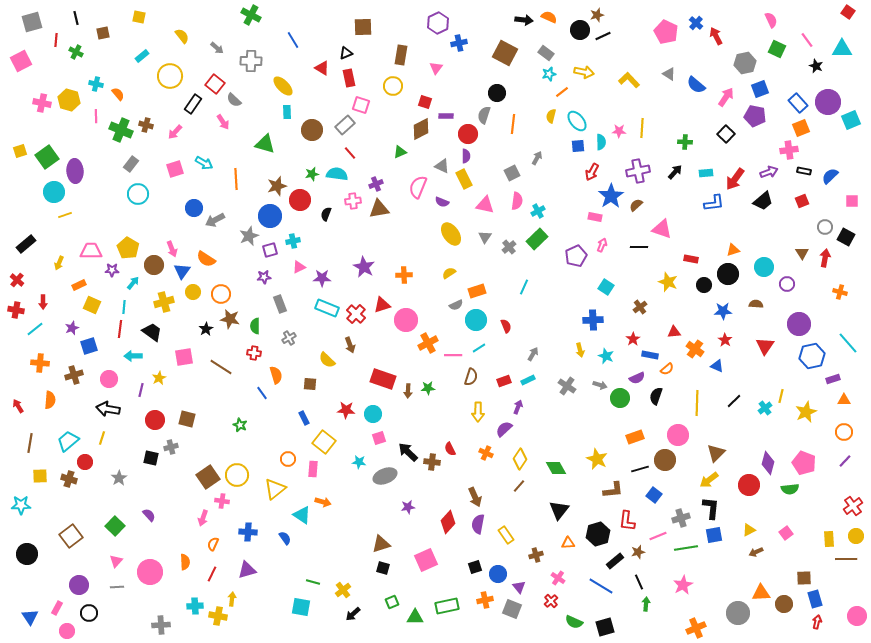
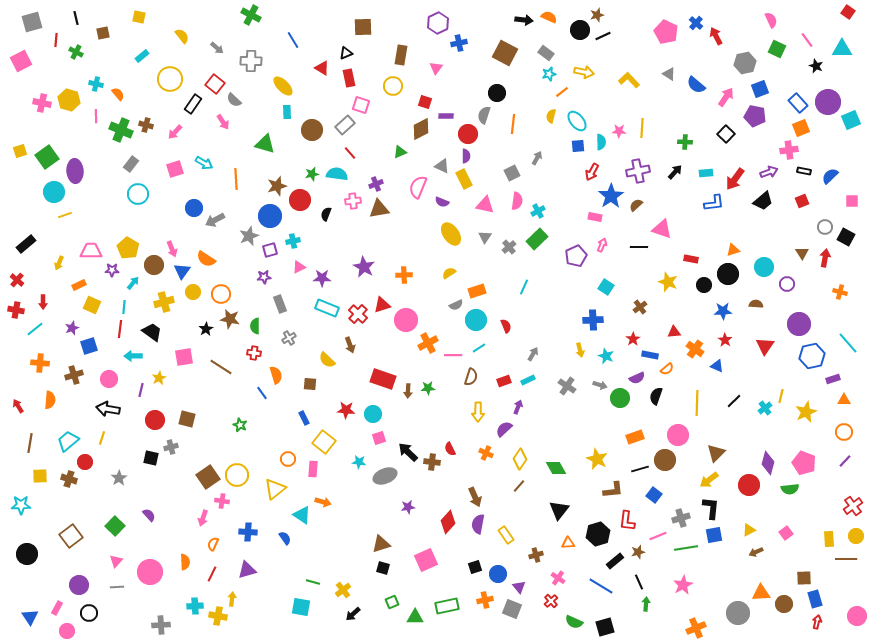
yellow circle at (170, 76): moved 3 px down
red cross at (356, 314): moved 2 px right
